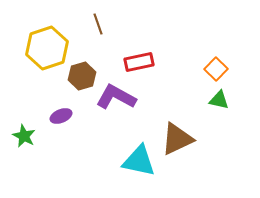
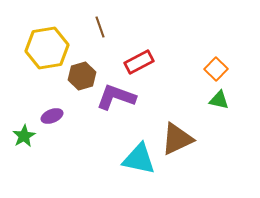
brown line: moved 2 px right, 3 px down
yellow hexagon: rotated 9 degrees clockwise
red rectangle: rotated 16 degrees counterclockwise
purple L-shape: rotated 9 degrees counterclockwise
purple ellipse: moved 9 px left
green star: rotated 15 degrees clockwise
cyan triangle: moved 2 px up
